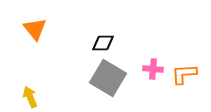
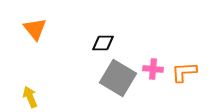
orange L-shape: moved 2 px up
gray square: moved 10 px right
